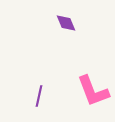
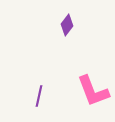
purple diamond: moved 1 px right, 2 px down; rotated 60 degrees clockwise
